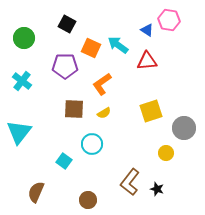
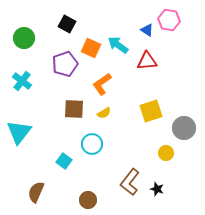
purple pentagon: moved 2 px up; rotated 20 degrees counterclockwise
